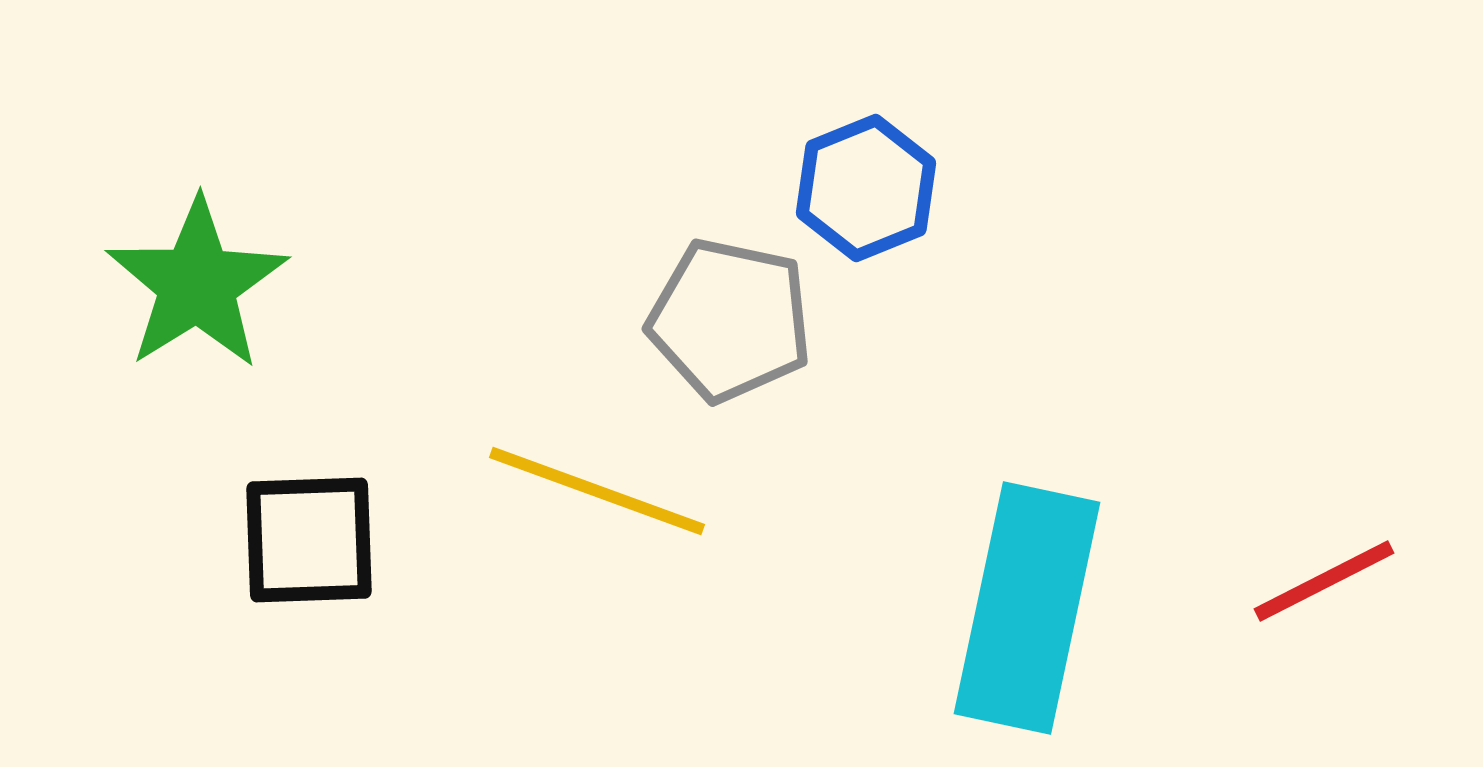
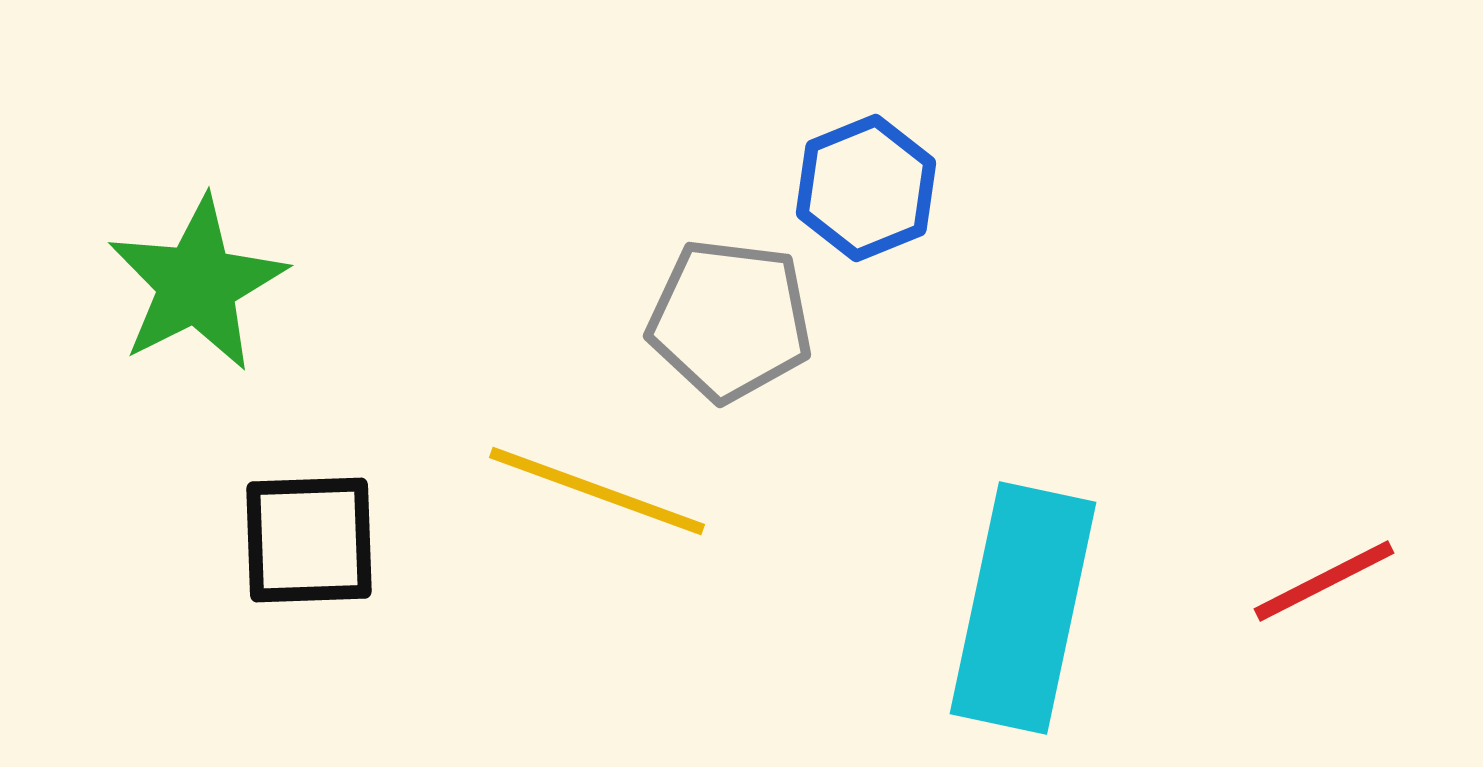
green star: rotated 5 degrees clockwise
gray pentagon: rotated 5 degrees counterclockwise
cyan rectangle: moved 4 px left
